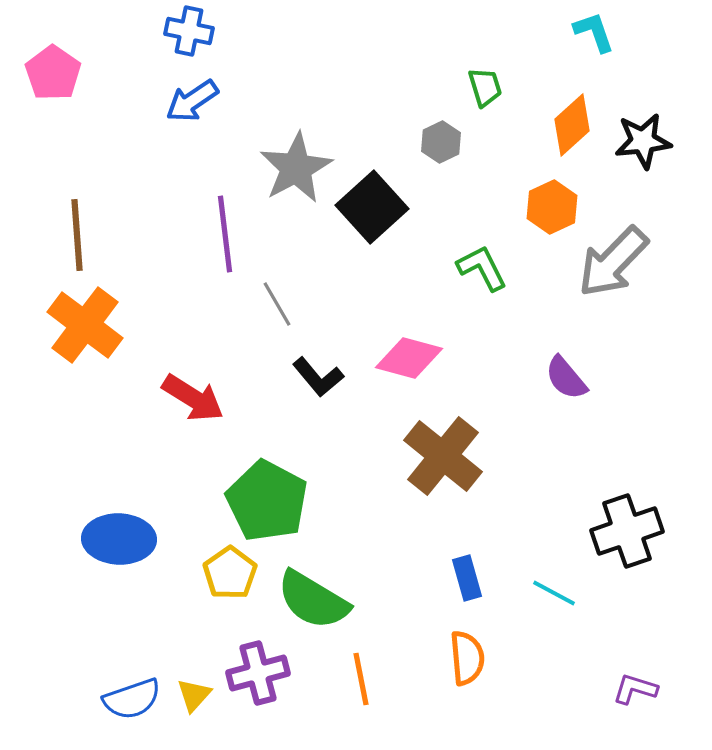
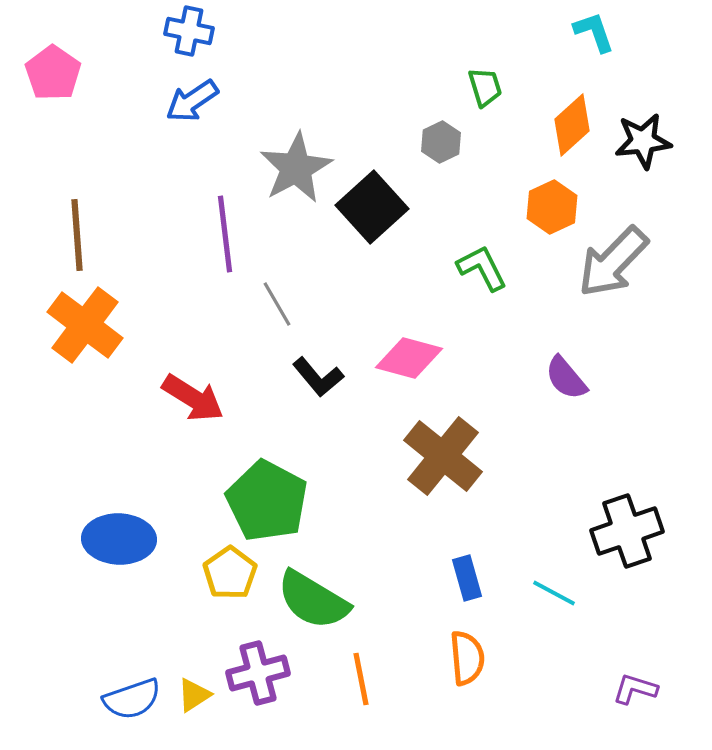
yellow triangle: rotated 15 degrees clockwise
